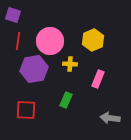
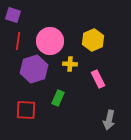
purple hexagon: rotated 8 degrees counterclockwise
pink rectangle: rotated 48 degrees counterclockwise
green rectangle: moved 8 px left, 2 px up
gray arrow: moved 1 px left, 2 px down; rotated 84 degrees counterclockwise
